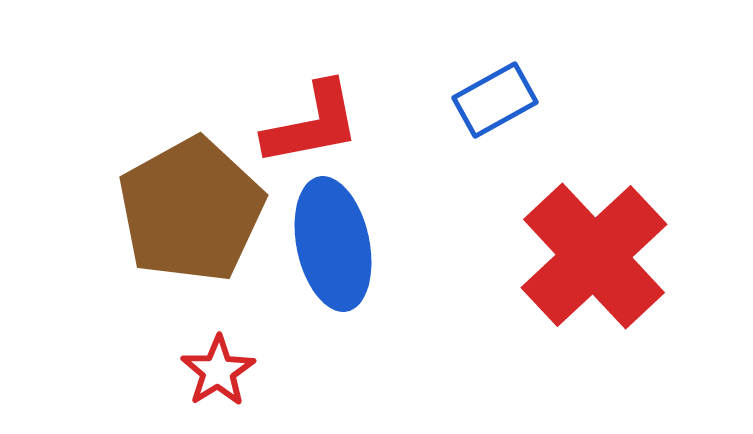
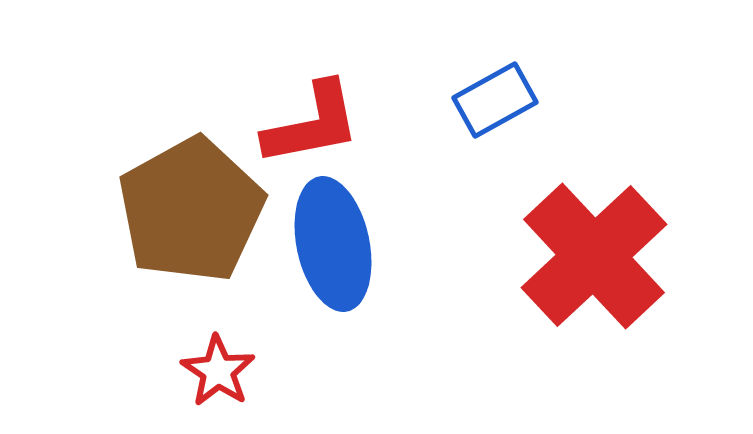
red star: rotated 6 degrees counterclockwise
